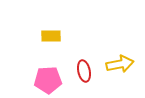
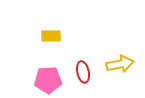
red ellipse: moved 1 px left, 1 px down
